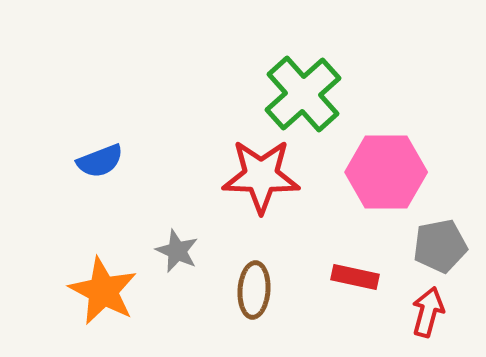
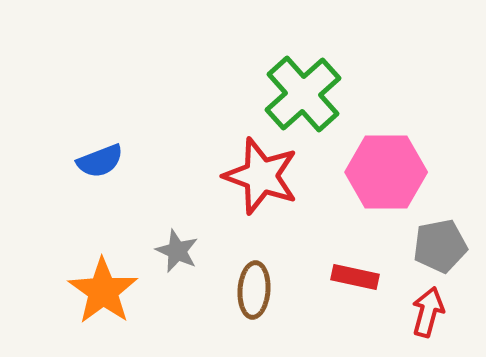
red star: rotated 18 degrees clockwise
orange star: rotated 8 degrees clockwise
